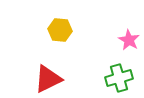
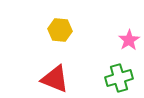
pink star: rotated 10 degrees clockwise
red triangle: moved 7 px right; rotated 48 degrees clockwise
